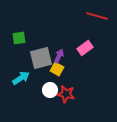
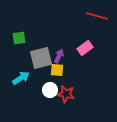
yellow square: moved 1 px down; rotated 24 degrees counterclockwise
